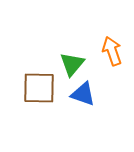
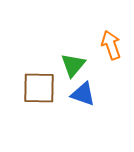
orange arrow: moved 1 px left, 6 px up
green triangle: moved 1 px right, 1 px down
